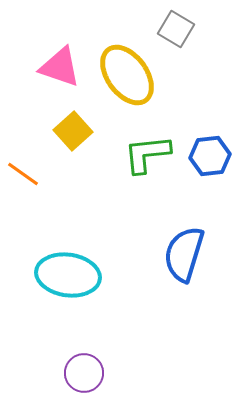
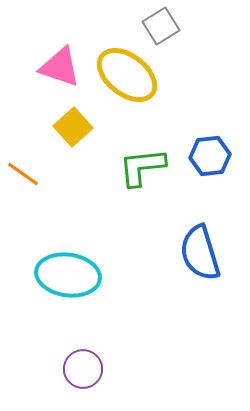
gray square: moved 15 px left, 3 px up; rotated 27 degrees clockwise
yellow ellipse: rotated 16 degrees counterclockwise
yellow square: moved 4 px up
green L-shape: moved 5 px left, 13 px down
blue semicircle: moved 16 px right, 1 px up; rotated 34 degrees counterclockwise
purple circle: moved 1 px left, 4 px up
